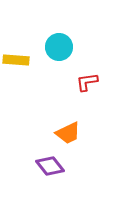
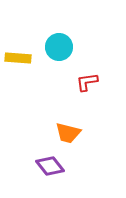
yellow rectangle: moved 2 px right, 2 px up
orange trapezoid: rotated 40 degrees clockwise
